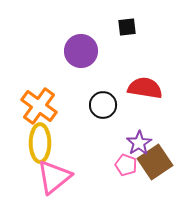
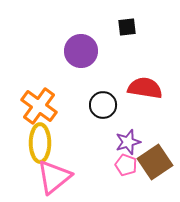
purple star: moved 11 px left, 1 px up; rotated 15 degrees clockwise
